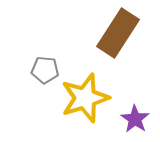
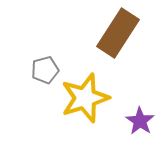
gray pentagon: rotated 20 degrees counterclockwise
purple star: moved 5 px right, 2 px down
